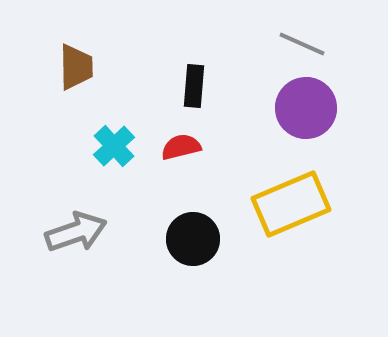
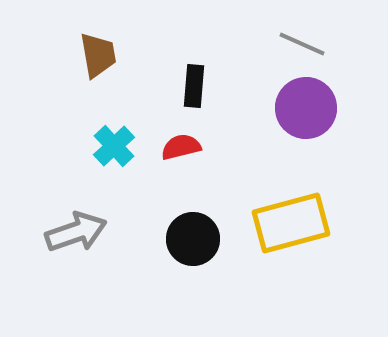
brown trapezoid: moved 22 px right, 12 px up; rotated 9 degrees counterclockwise
yellow rectangle: moved 19 px down; rotated 8 degrees clockwise
